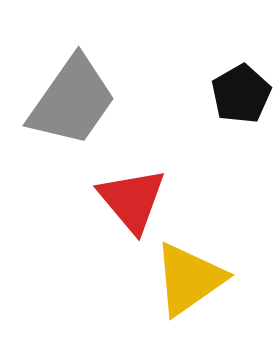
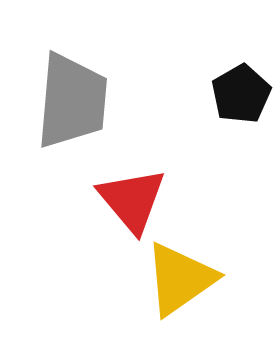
gray trapezoid: rotated 30 degrees counterclockwise
yellow triangle: moved 9 px left
